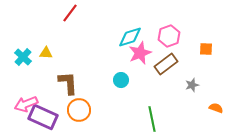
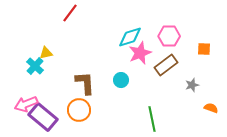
pink hexagon: rotated 20 degrees clockwise
orange square: moved 2 px left
yellow triangle: rotated 16 degrees counterclockwise
cyan cross: moved 12 px right, 9 px down
brown rectangle: moved 1 px down
brown L-shape: moved 17 px right
orange semicircle: moved 5 px left
purple rectangle: rotated 16 degrees clockwise
